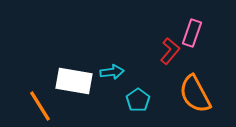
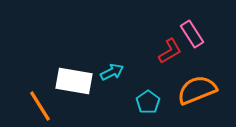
pink rectangle: moved 1 px down; rotated 52 degrees counterclockwise
red L-shape: rotated 20 degrees clockwise
cyan arrow: rotated 20 degrees counterclockwise
orange semicircle: moved 2 px right, 4 px up; rotated 96 degrees clockwise
cyan pentagon: moved 10 px right, 2 px down
